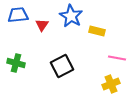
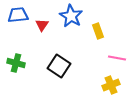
yellow rectangle: moved 1 px right; rotated 56 degrees clockwise
black square: moved 3 px left; rotated 30 degrees counterclockwise
yellow cross: moved 1 px down
